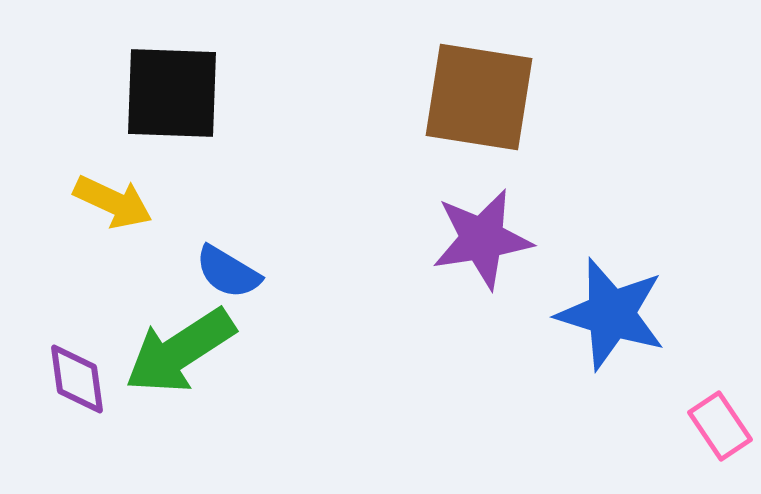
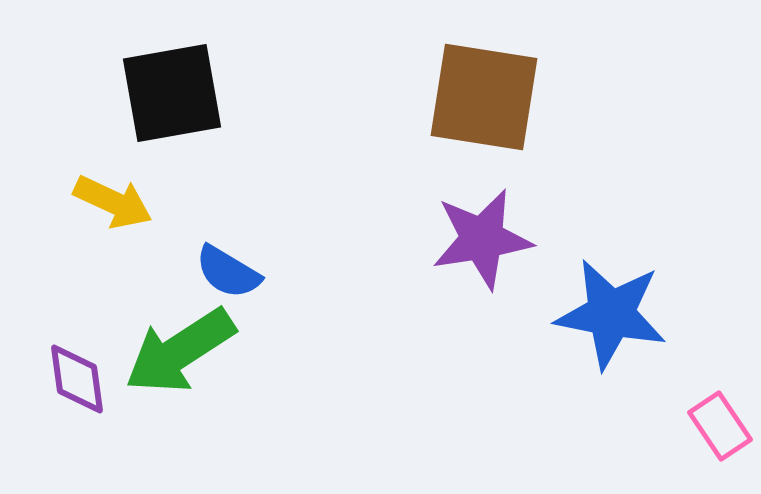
black square: rotated 12 degrees counterclockwise
brown square: moved 5 px right
blue star: rotated 6 degrees counterclockwise
